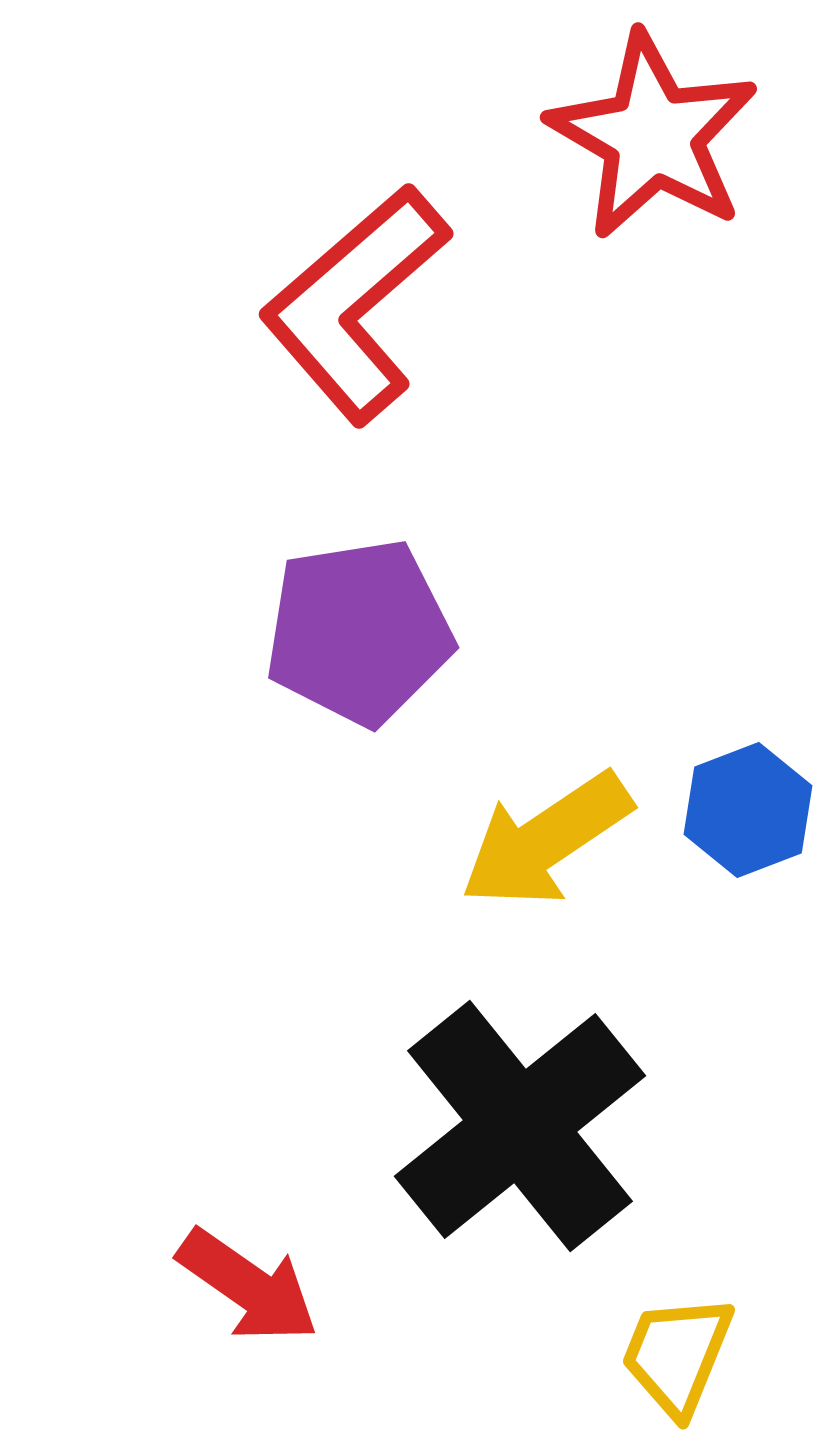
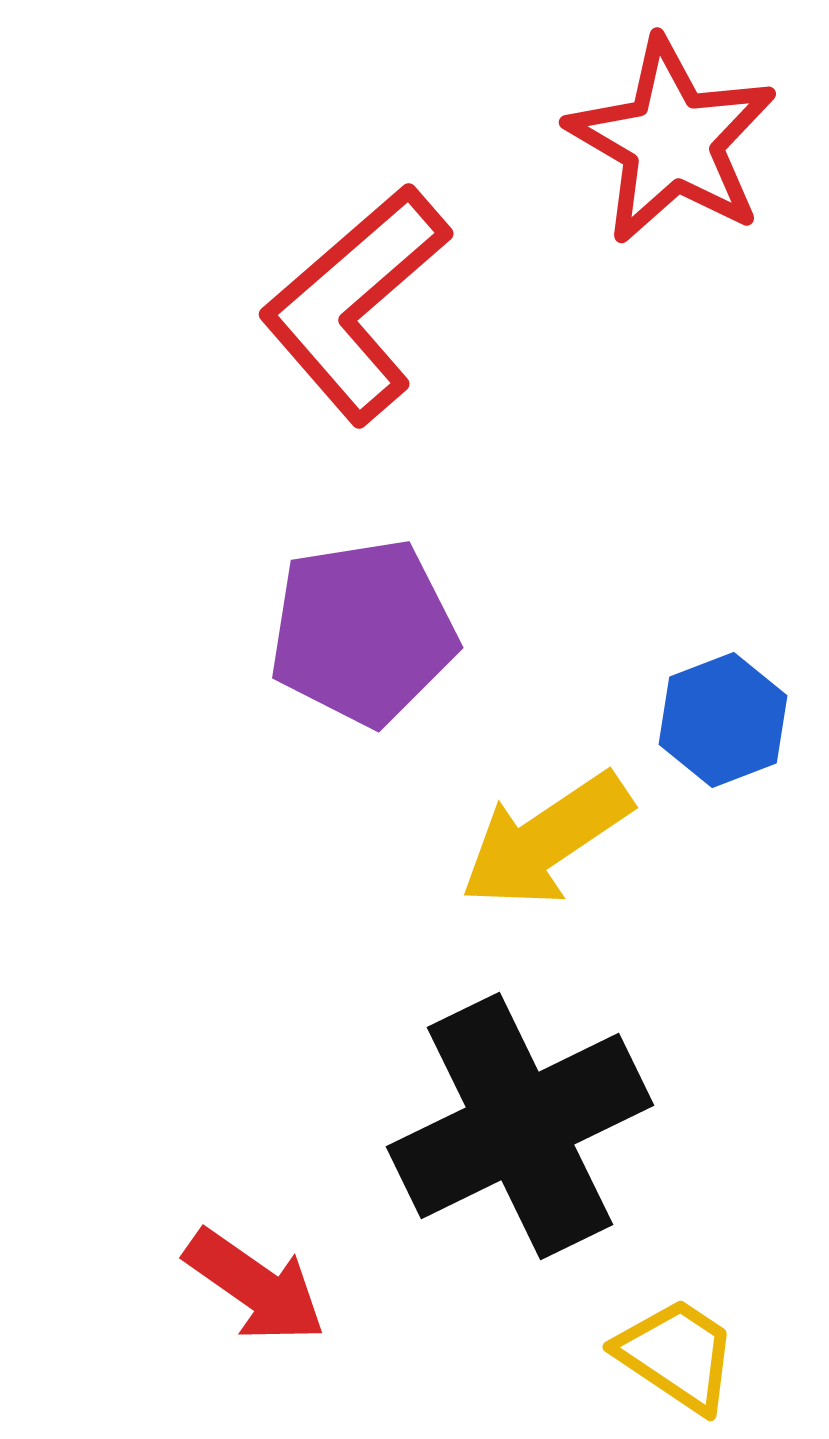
red star: moved 19 px right, 5 px down
purple pentagon: moved 4 px right
blue hexagon: moved 25 px left, 90 px up
black cross: rotated 13 degrees clockwise
red arrow: moved 7 px right
yellow trapezoid: rotated 102 degrees clockwise
